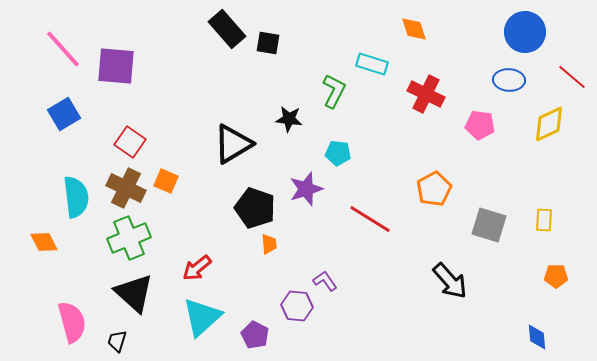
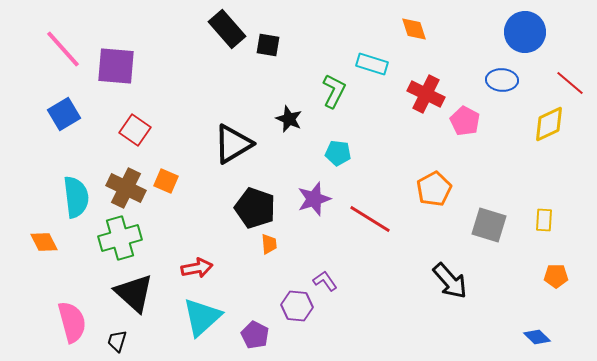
black square at (268, 43): moved 2 px down
red line at (572, 77): moved 2 px left, 6 px down
blue ellipse at (509, 80): moved 7 px left
black star at (289, 119): rotated 16 degrees clockwise
pink pentagon at (480, 125): moved 15 px left, 4 px up; rotated 20 degrees clockwise
red square at (130, 142): moved 5 px right, 12 px up
purple star at (306, 189): moved 8 px right, 10 px down
green cross at (129, 238): moved 9 px left; rotated 6 degrees clockwise
red arrow at (197, 268): rotated 152 degrees counterclockwise
blue diamond at (537, 337): rotated 40 degrees counterclockwise
